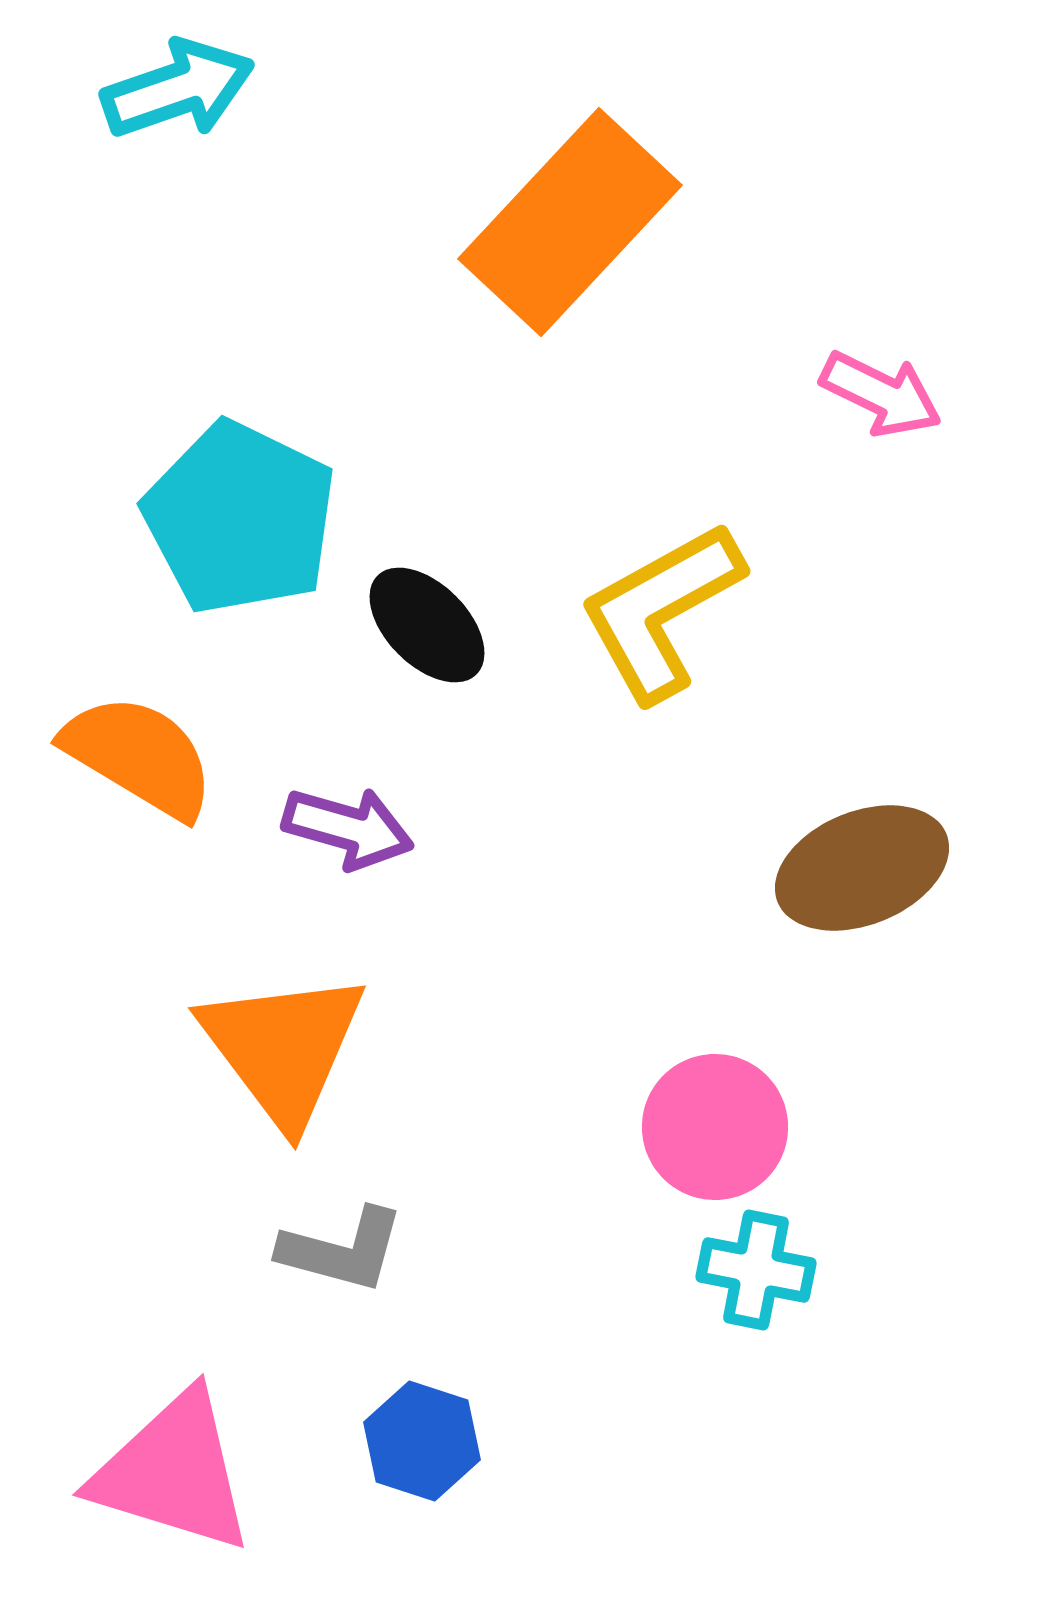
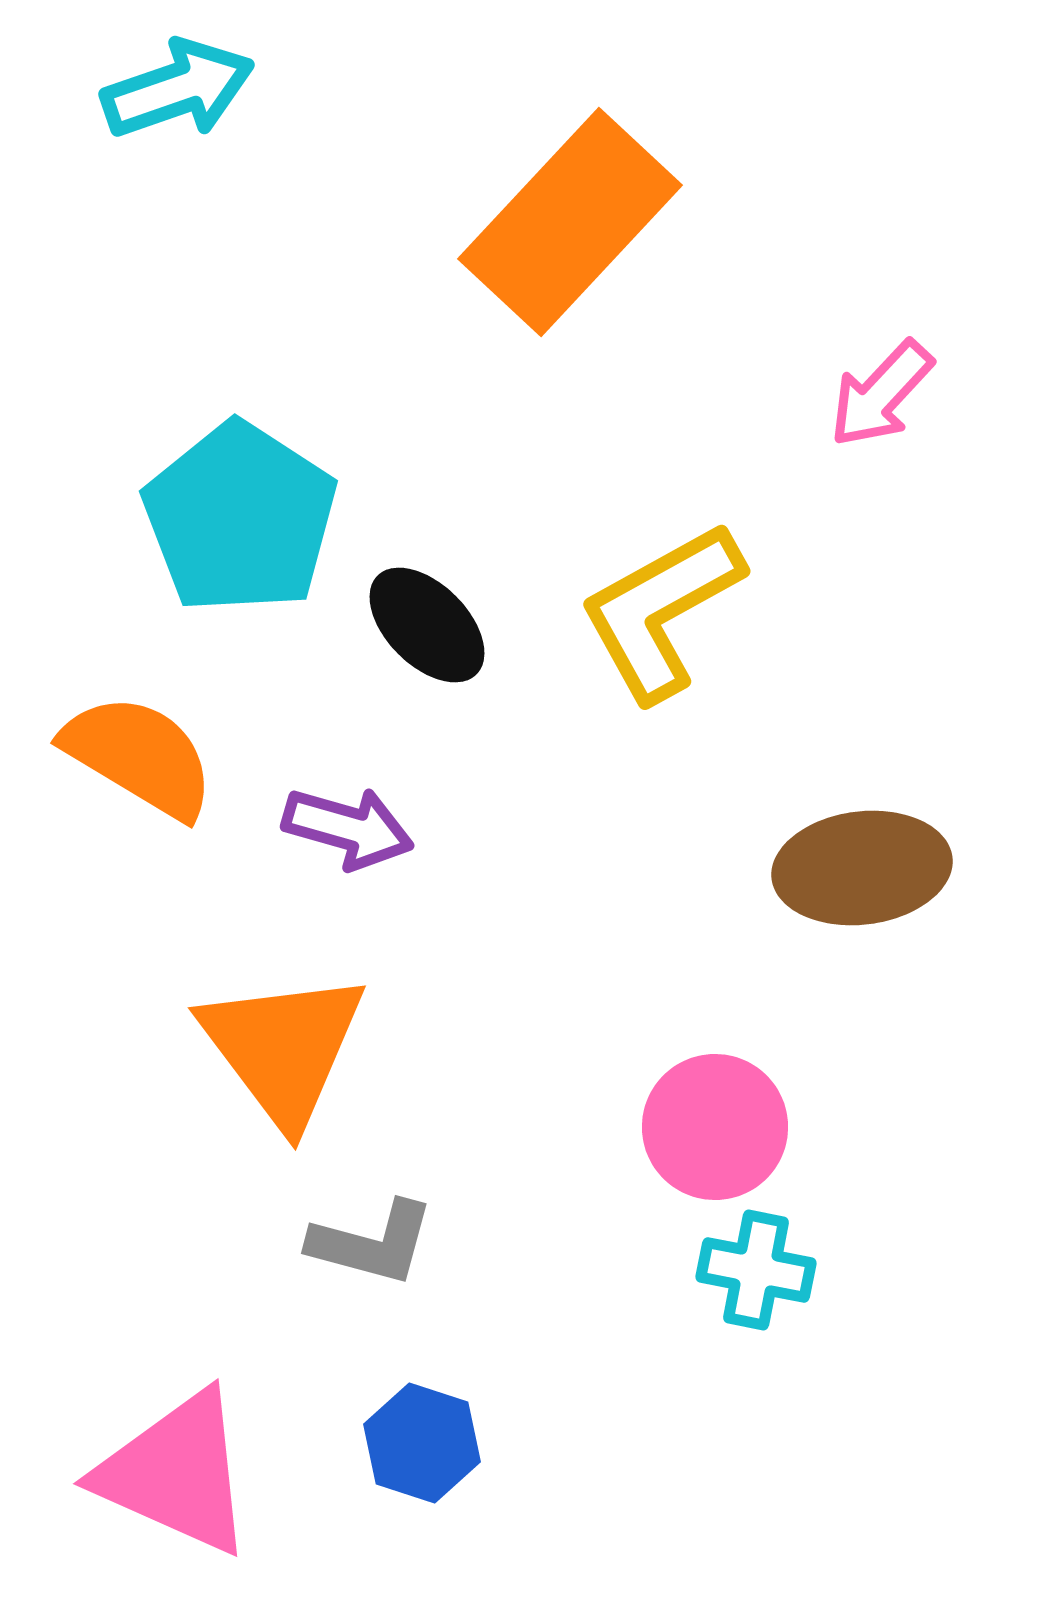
pink arrow: rotated 107 degrees clockwise
cyan pentagon: rotated 7 degrees clockwise
brown ellipse: rotated 15 degrees clockwise
gray L-shape: moved 30 px right, 7 px up
blue hexagon: moved 2 px down
pink triangle: moved 3 px right, 1 px down; rotated 7 degrees clockwise
